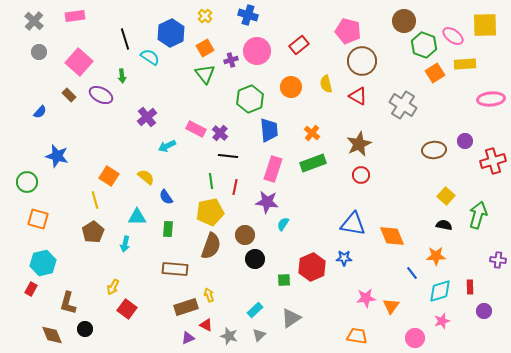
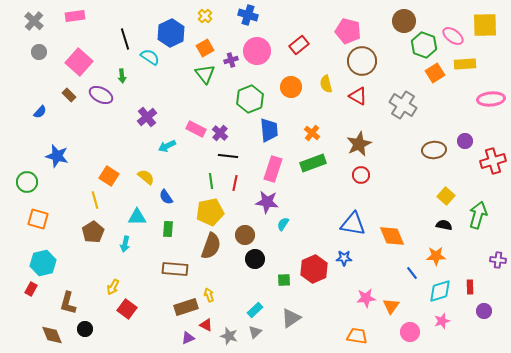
red line at (235, 187): moved 4 px up
red hexagon at (312, 267): moved 2 px right, 2 px down
gray triangle at (259, 335): moved 4 px left, 3 px up
pink circle at (415, 338): moved 5 px left, 6 px up
